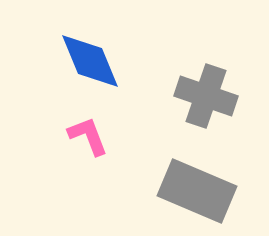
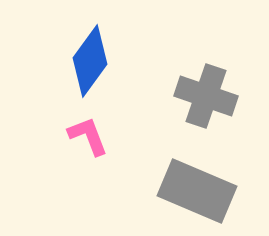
blue diamond: rotated 58 degrees clockwise
